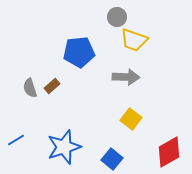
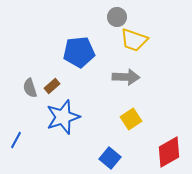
yellow square: rotated 20 degrees clockwise
blue line: rotated 30 degrees counterclockwise
blue star: moved 1 px left, 30 px up
blue square: moved 2 px left, 1 px up
